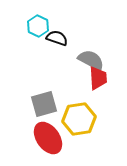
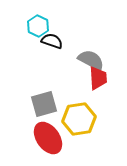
black semicircle: moved 5 px left, 3 px down
